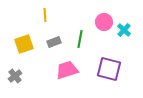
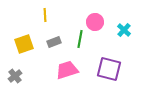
pink circle: moved 9 px left
